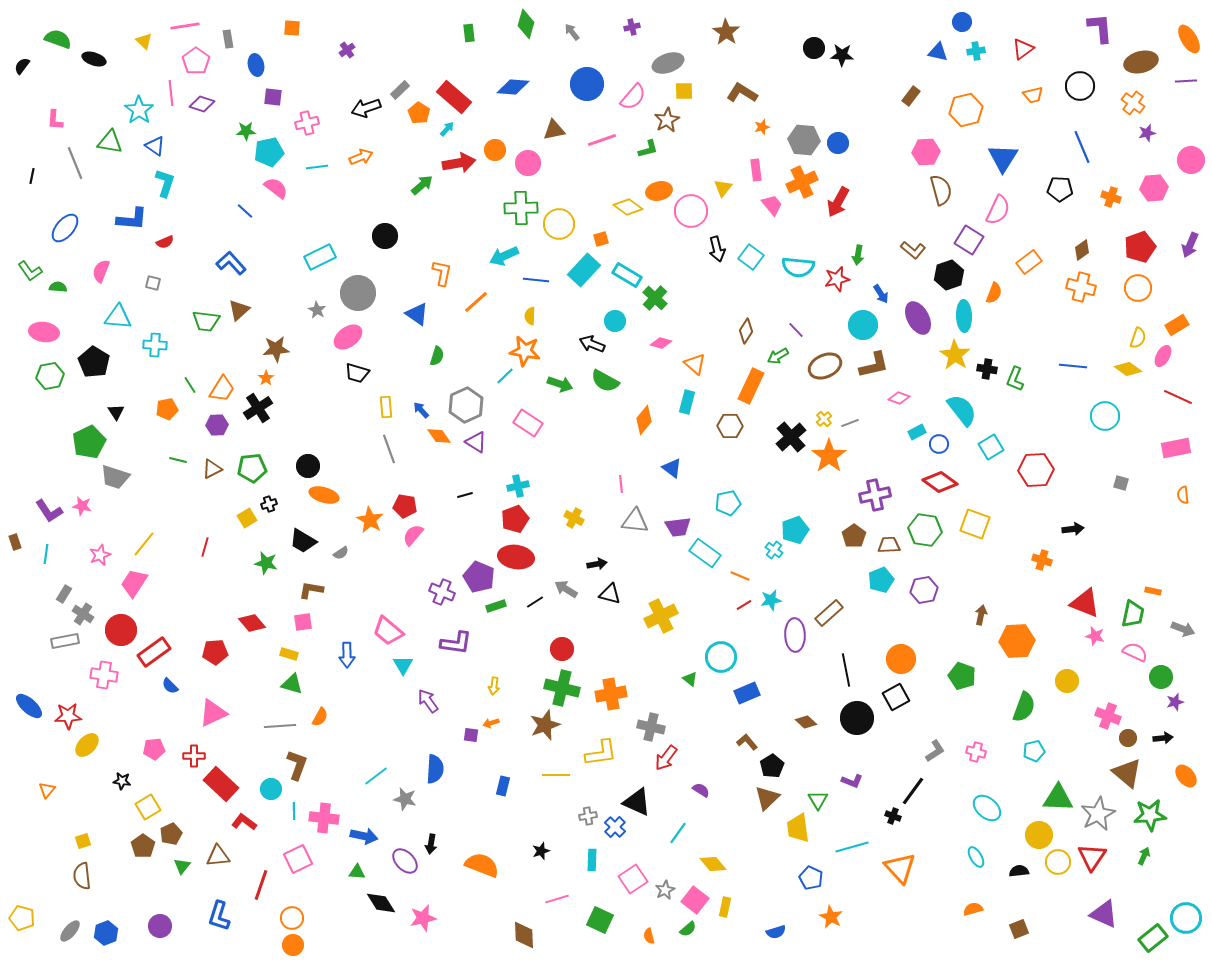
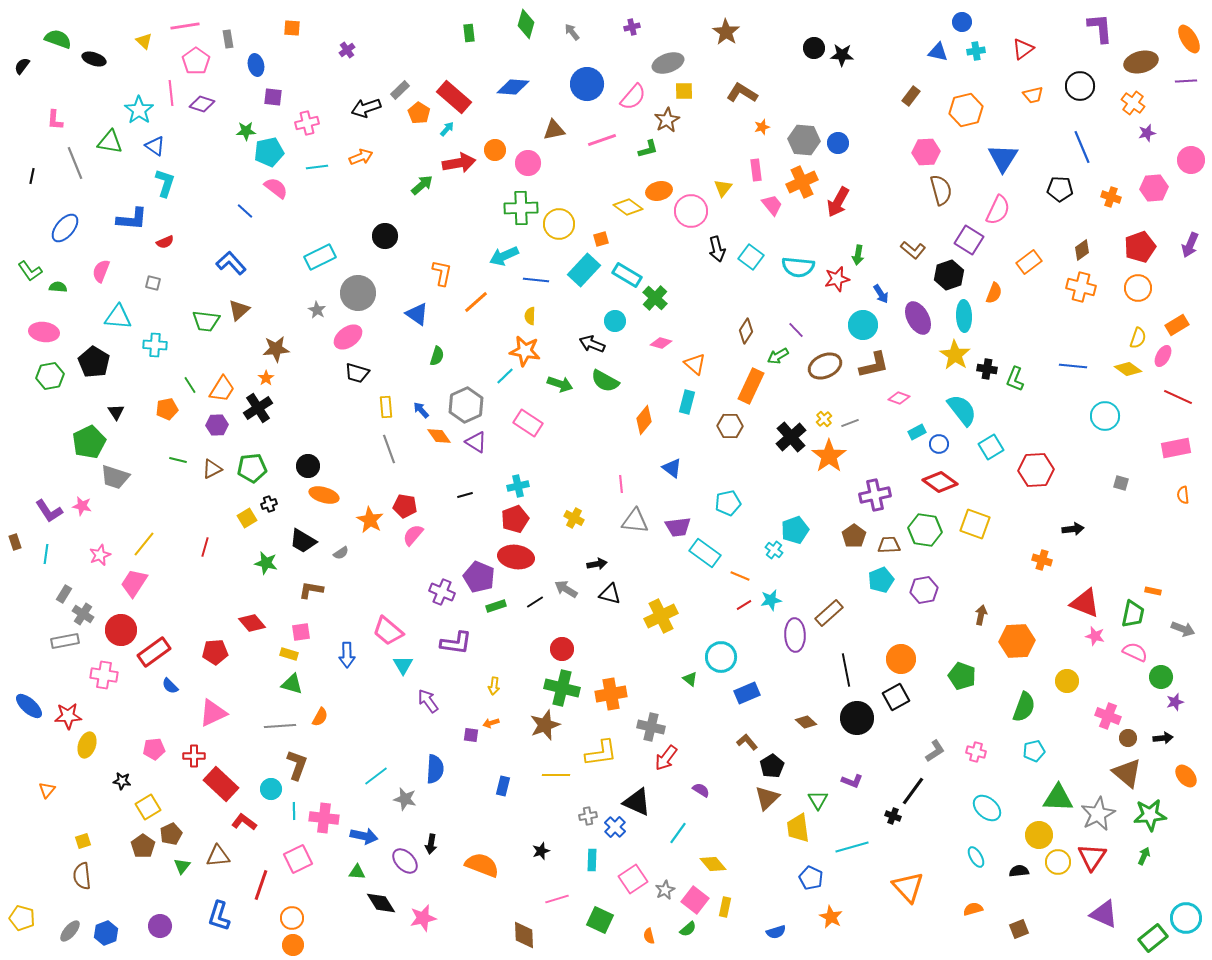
pink square at (303, 622): moved 2 px left, 10 px down
yellow ellipse at (87, 745): rotated 25 degrees counterclockwise
orange triangle at (900, 868): moved 8 px right, 19 px down
